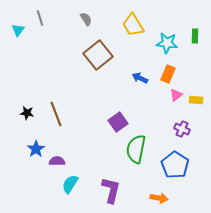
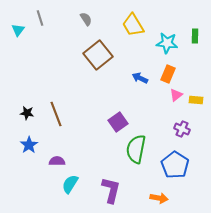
blue star: moved 7 px left, 4 px up
